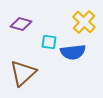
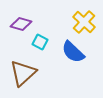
cyan square: moved 9 px left; rotated 21 degrees clockwise
blue semicircle: rotated 50 degrees clockwise
